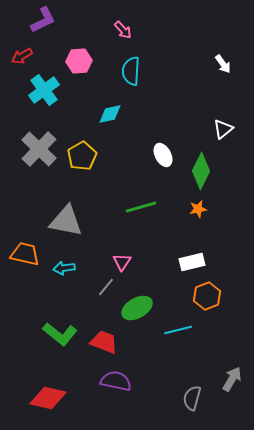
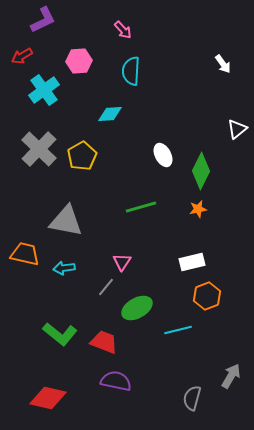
cyan diamond: rotated 10 degrees clockwise
white triangle: moved 14 px right
gray arrow: moved 1 px left, 3 px up
